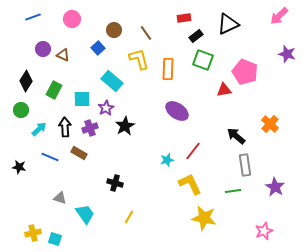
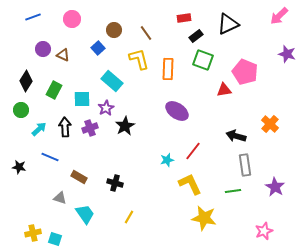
black arrow at (236, 136): rotated 24 degrees counterclockwise
brown rectangle at (79, 153): moved 24 px down
